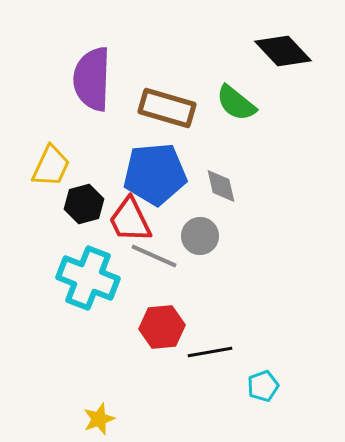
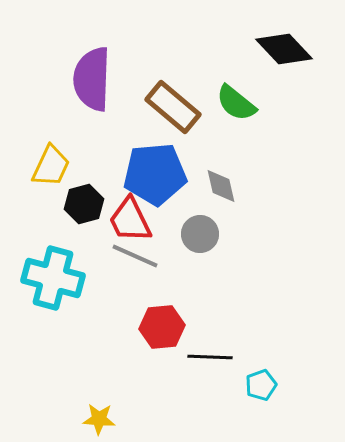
black diamond: moved 1 px right, 2 px up
brown rectangle: moved 6 px right, 1 px up; rotated 24 degrees clockwise
gray circle: moved 2 px up
gray line: moved 19 px left
cyan cross: moved 35 px left; rotated 6 degrees counterclockwise
black line: moved 5 px down; rotated 12 degrees clockwise
cyan pentagon: moved 2 px left, 1 px up
yellow star: rotated 24 degrees clockwise
